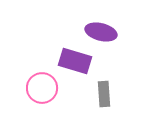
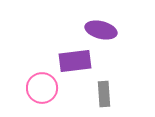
purple ellipse: moved 2 px up
purple rectangle: rotated 24 degrees counterclockwise
